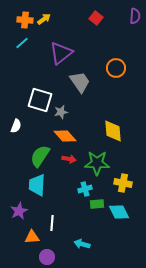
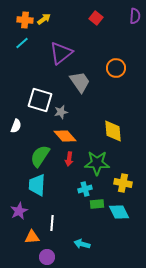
red arrow: rotated 88 degrees clockwise
